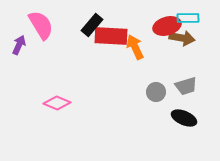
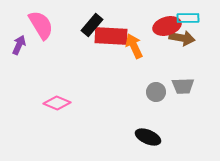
orange arrow: moved 1 px left, 1 px up
gray trapezoid: moved 3 px left; rotated 15 degrees clockwise
black ellipse: moved 36 px left, 19 px down
